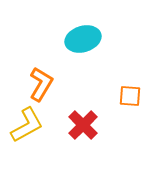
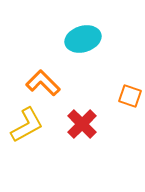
orange L-shape: moved 2 px right, 1 px up; rotated 76 degrees counterclockwise
orange square: rotated 15 degrees clockwise
red cross: moved 1 px left, 1 px up
